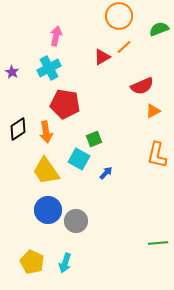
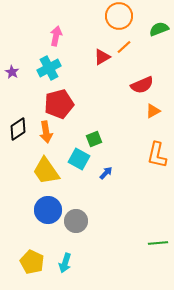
red semicircle: moved 1 px up
red pentagon: moved 6 px left; rotated 24 degrees counterclockwise
